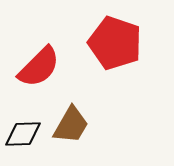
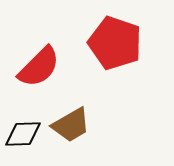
brown trapezoid: rotated 30 degrees clockwise
